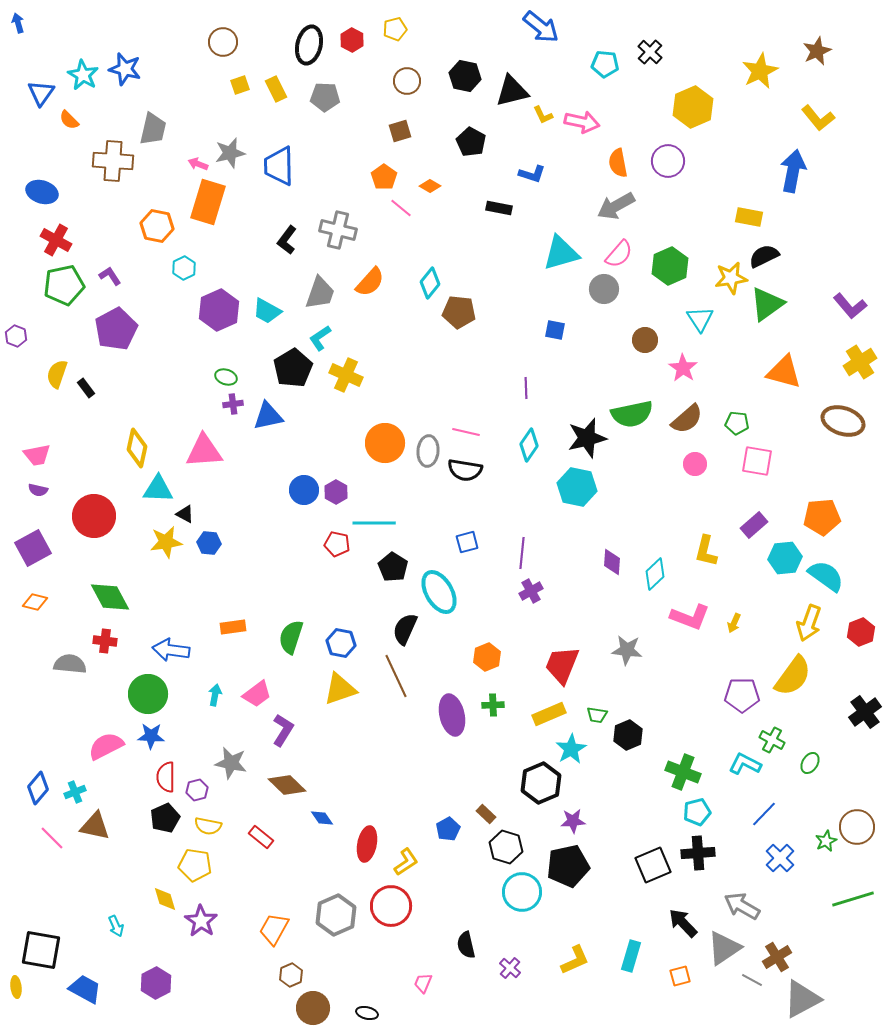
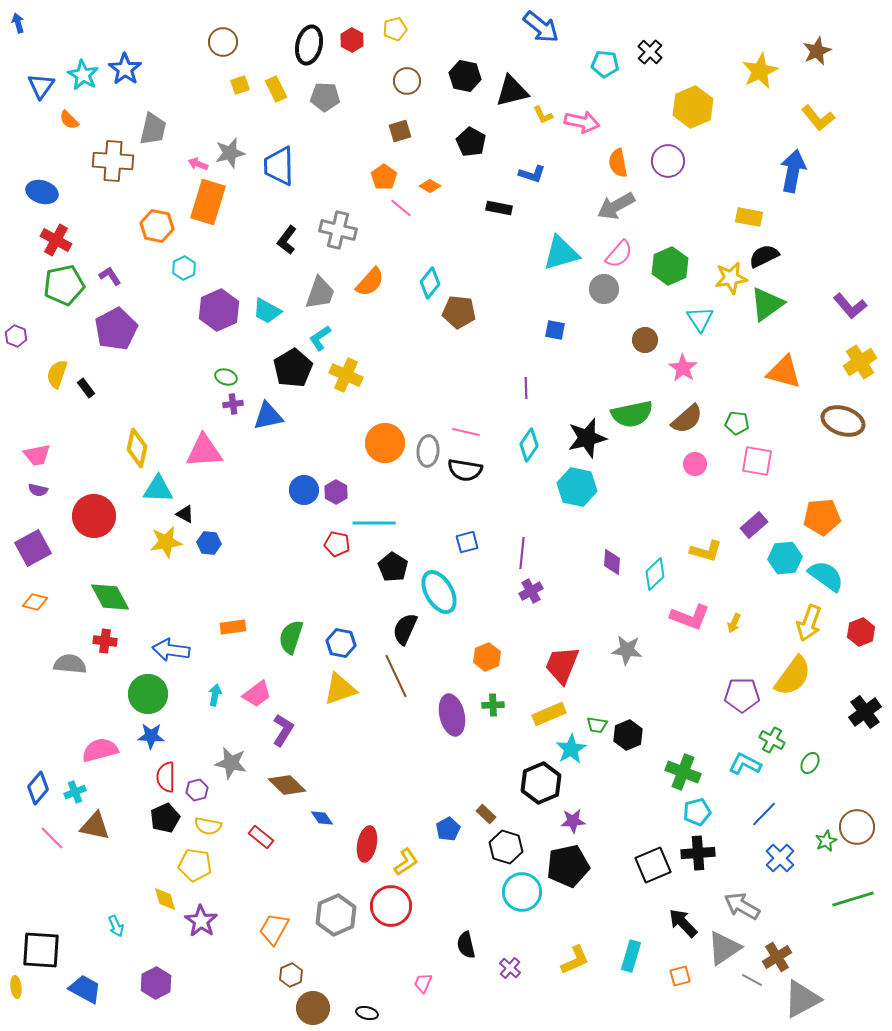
blue star at (125, 69): rotated 20 degrees clockwise
blue triangle at (41, 93): moved 7 px up
yellow L-shape at (706, 551): rotated 88 degrees counterclockwise
green trapezoid at (597, 715): moved 10 px down
pink semicircle at (106, 746): moved 6 px left, 4 px down; rotated 12 degrees clockwise
black square at (41, 950): rotated 6 degrees counterclockwise
